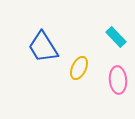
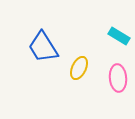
cyan rectangle: moved 3 px right, 1 px up; rotated 15 degrees counterclockwise
pink ellipse: moved 2 px up
